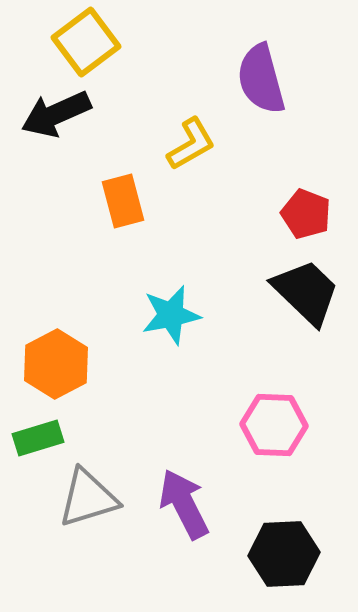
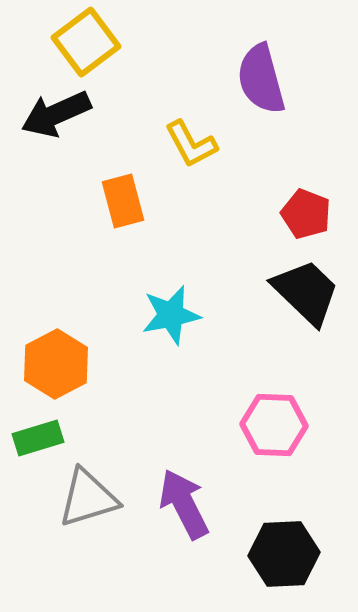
yellow L-shape: rotated 92 degrees clockwise
